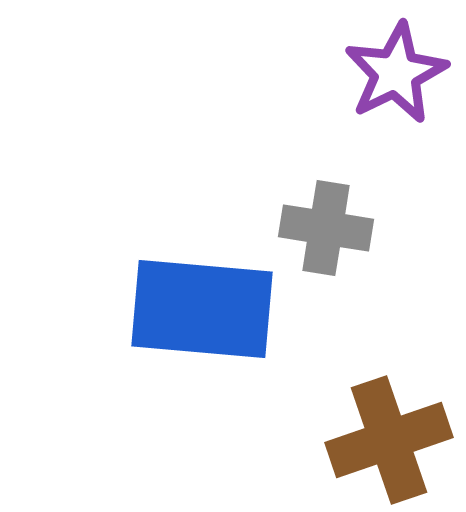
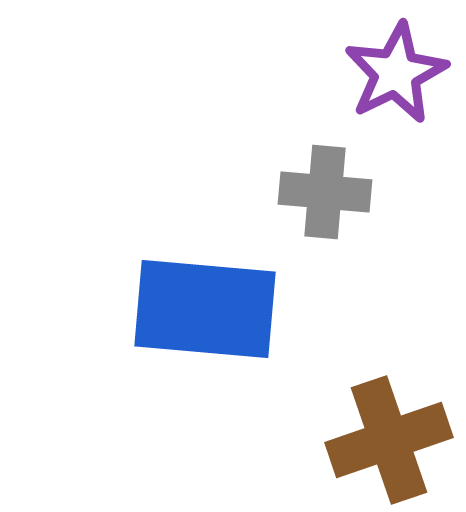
gray cross: moved 1 px left, 36 px up; rotated 4 degrees counterclockwise
blue rectangle: moved 3 px right
